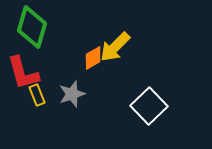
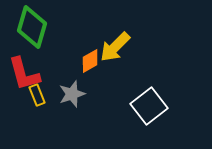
orange diamond: moved 3 px left, 3 px down
red L-shape: moved 1 px right, 1 px down
white square: rotated 6 degrees clockwise
